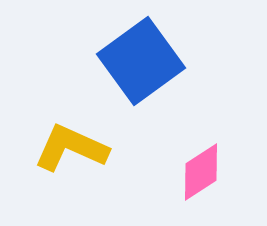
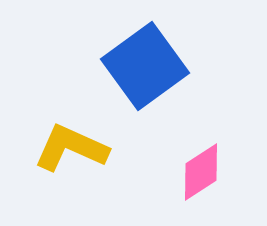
blue square: moved 4 px right, 5 px down
